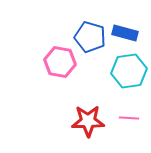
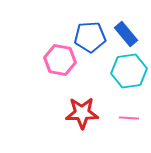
blue rectangle: moved 1 px right, 1 px down; rotated 35 degrees clockwise
blue pentagon: rotated 20 degrees counterclockwise
pink hexagon: moved 2 px up
red star: moved 6 px left, 8 px up
